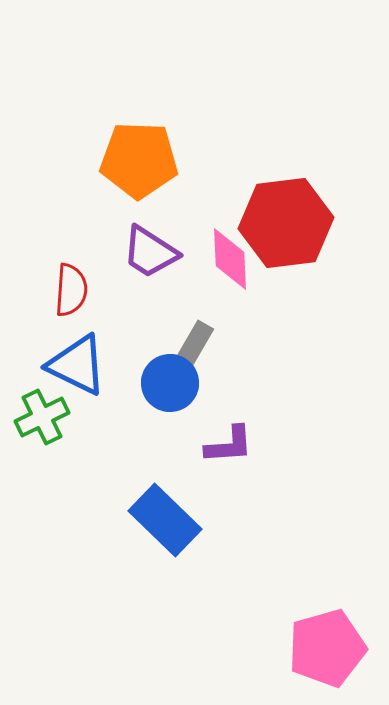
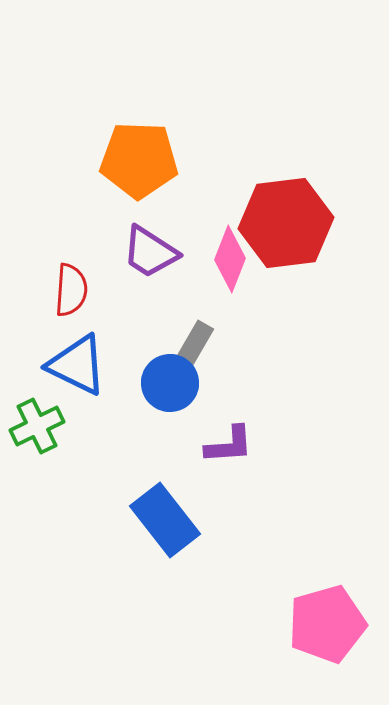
pink diamond: rotated 24 degrees clockwise
green cross: moved 5 px left, 9 px down
blue rectangle: rotated 8 degrees clockwise
pink pentagon: moved 24 px up
